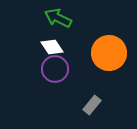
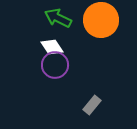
orange circle: moved 8 px left, 33 px up
purple circle: moved 4 px up
